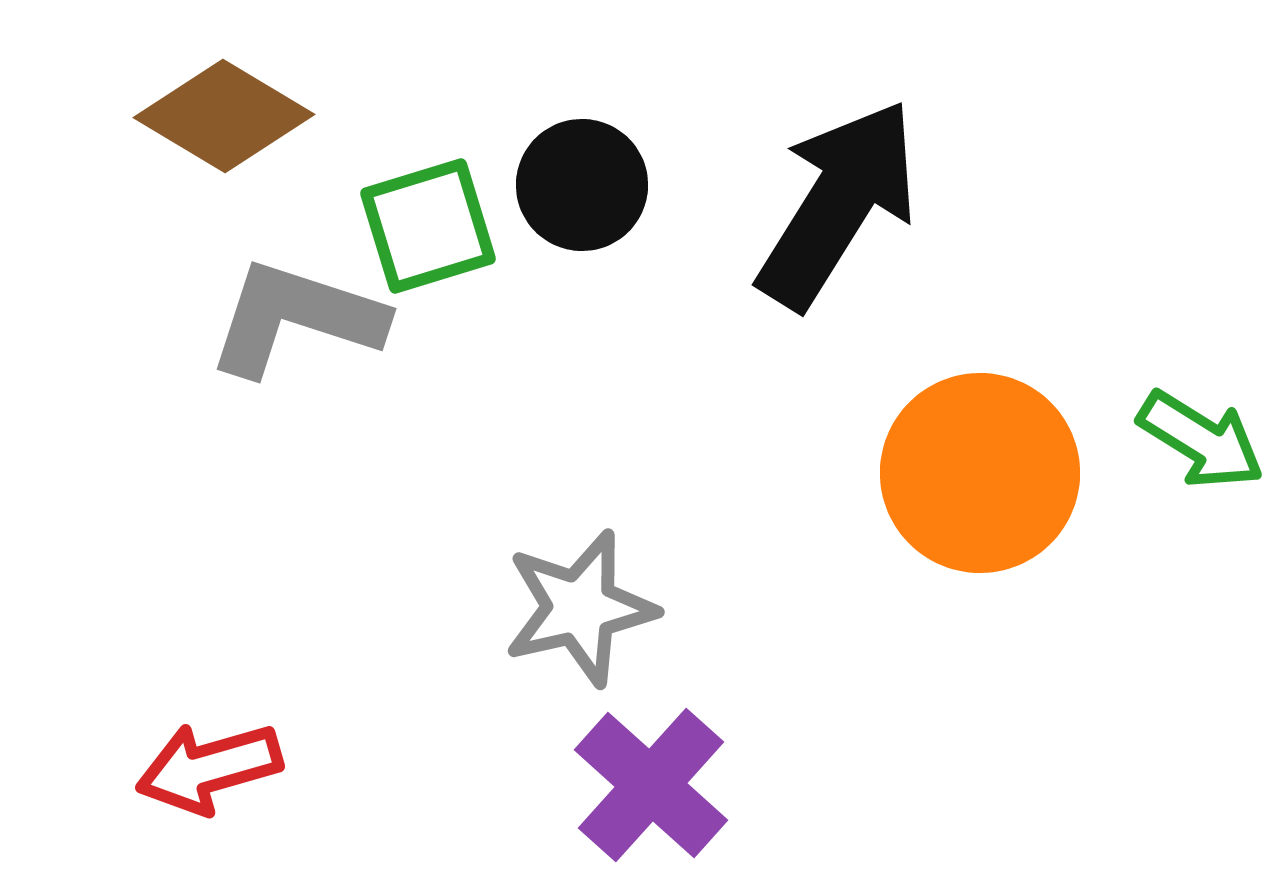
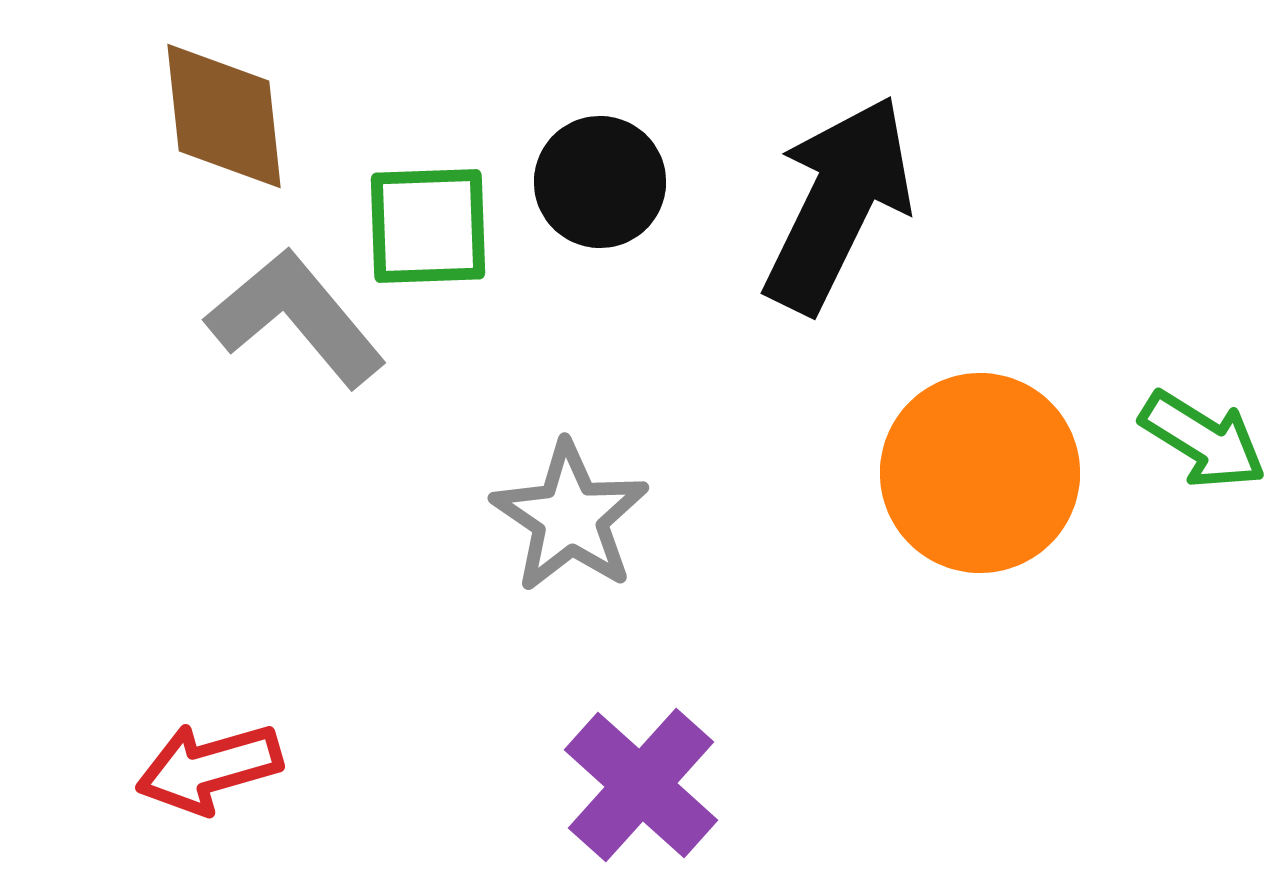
brown diamond: rotated 53 degrees clockwise
black circle: moved 18 px right, 3 px up
black arrow: rotated 6 degrees counterclockwise
green square: rotated 15 degrees clockwise
gray L-shape: rotated 32 degrees clockwise
green arrow: moved 2 px right
gray star: moved 10 px left, 91 px up; rotated 25 degrees counterclockwise
purple cross: moved 10 px left
